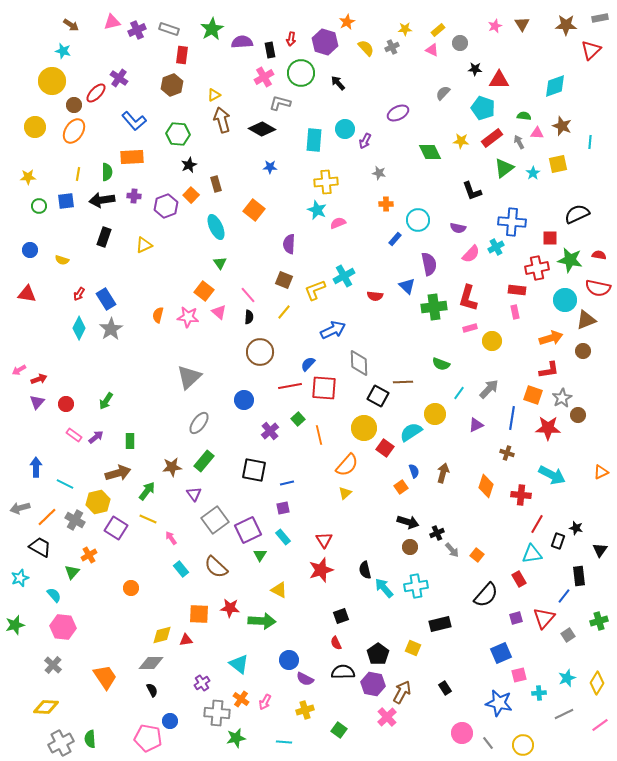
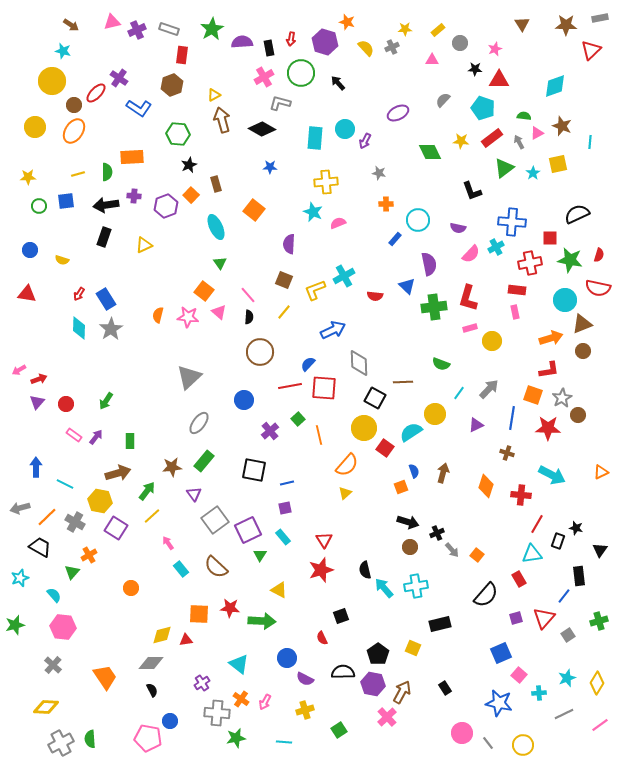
orange star at (347, 22): rotated 28 degrees counterclockwise
pink star at (495, 26): moved 23 px down
black rectangle at (270, 50): moved 1 px left, 2 px up
pink triangle at (432, 50): moved 10 px down; rotated 24 degrees counterclockwise
gray semicircle at (443, 93): moved 7 px down
blue L-shape at (134, 121): moved 5 px right, 13 px up; rotated 15 degrees counterclockwise
pink triangle at (537, 133): rotated 32 degrees counterclockwise
cyan rectangle at (314, 140): moved 1 px right, 2 px up
yellow line at (78, 174): rotated 64 degrees clockwise
black arrow at (102, 200): moved 4 px right, 5 px down
cyan star at (317, 210): moved 4 px left, 2 px down
red semicircle at (599, 255): rotated 96 degrees clockwise
red cross at (537, 268): moved 7 px left, 5 px up
brown triangle at (586, 320): moved 4 px left, 4 px down
cyan diamond at (79, 328): rotated 25 degrees counterclockwise
black square at (378, 396): moved 3 px left, 2 px down
purple arrow at (96, 437): rotated 14 degrees counterclockwise
orange square at (401, 487): rotated 16 degrees clockwise
yellow hexagon at (98, 502): moved 2 px right, 1 px up; rotated 25 degrees clockwise
purple square at (283, 508): moved 2 px right
yellow line at (148, 519): moved 4 px right, 3 px up; rotated 66 degrees counterclockwise
gray cross at (75, 520): moved 2 px down
pink arrow at (171, 538): moved 3 px left, 5 px down
red semicircle at (336, 643): moved 14 px left, 5 px up
blue circle at (289, 660): moved 2 px left, 2 px up
pink square at (519, 675): rotated 35 degrees counterclockwise
green square at (339, 730): rotated 21 degrees clockwise
